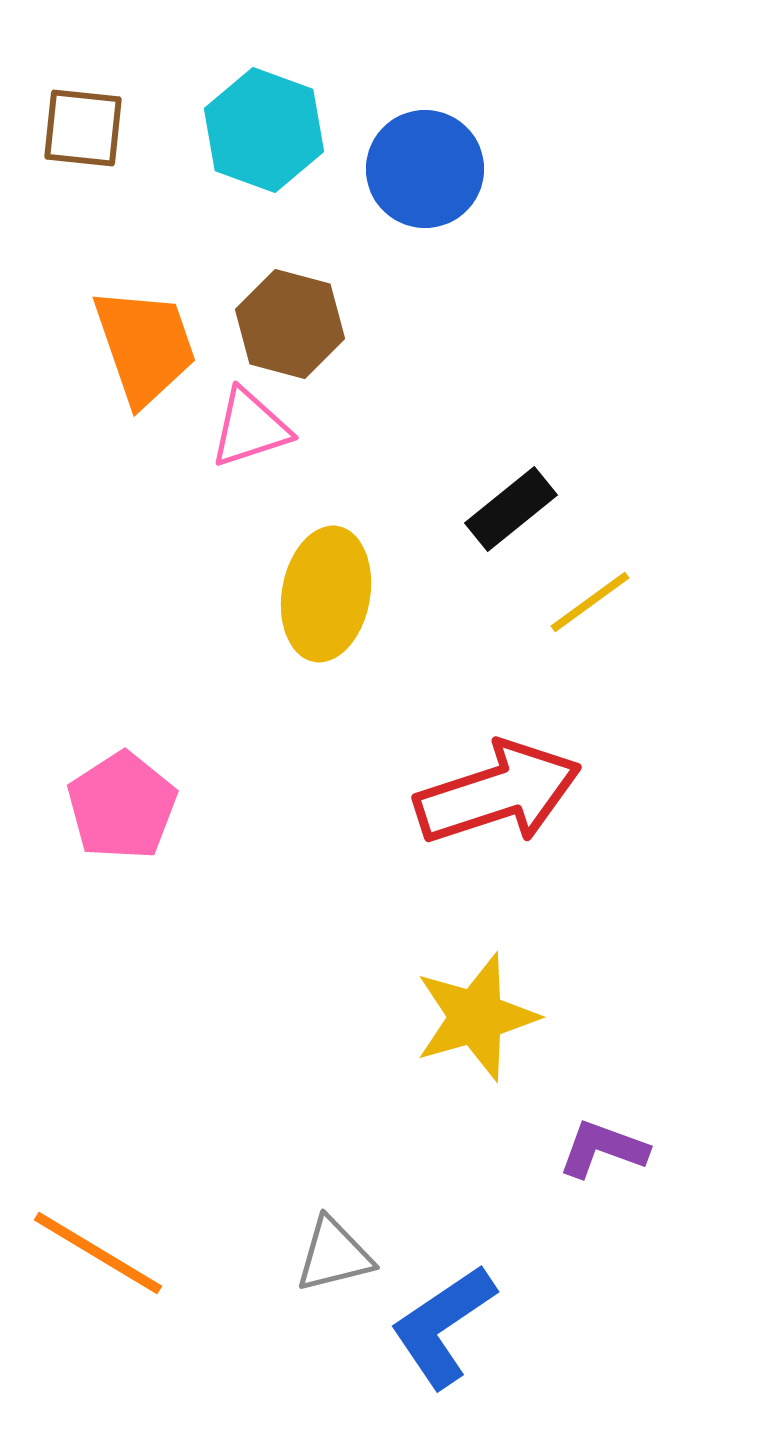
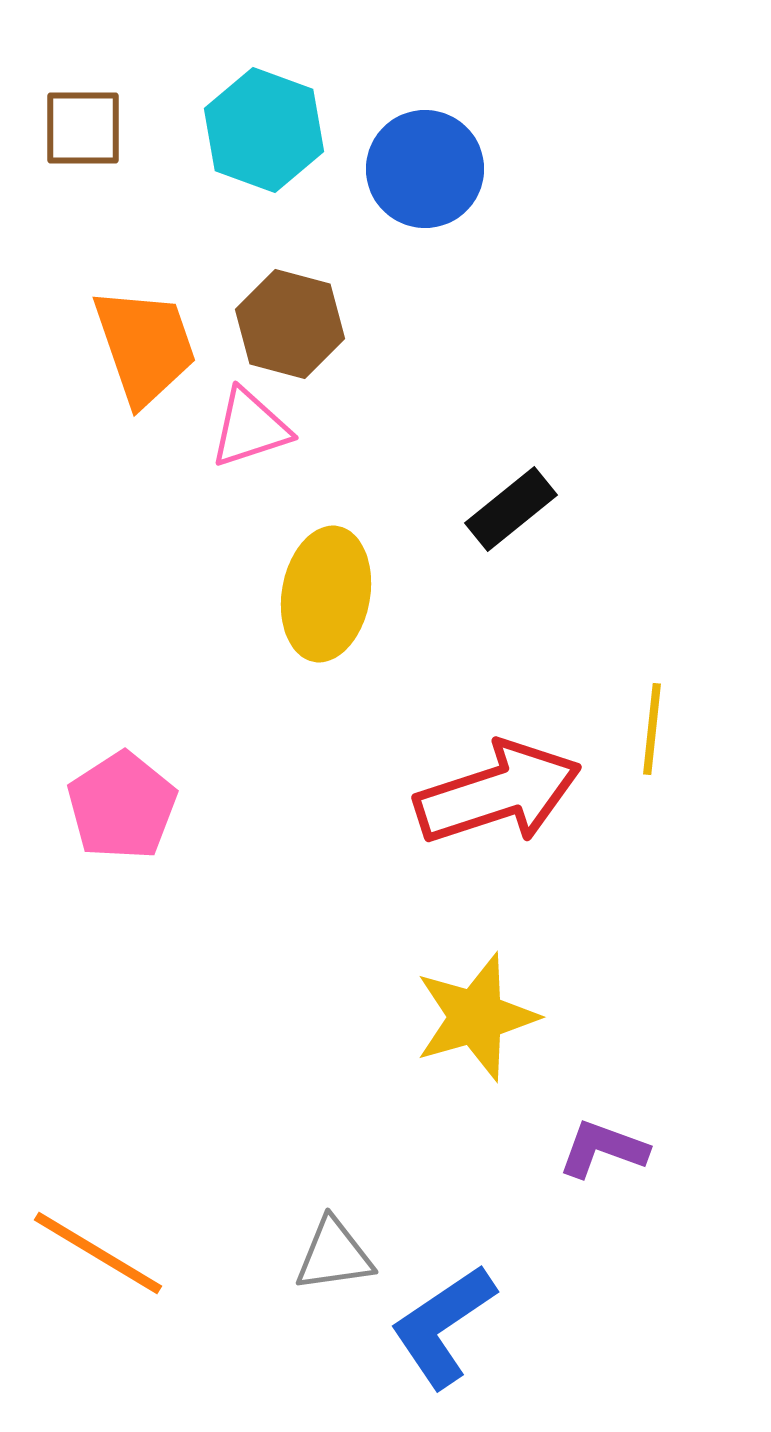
brown square: rotated 6 degrees counterclockwise
yellow line: moved 62 px right, 127 px down; rotated 48 degrees counterclockwise
gray triangle: rotated 6 degrees clockwise
